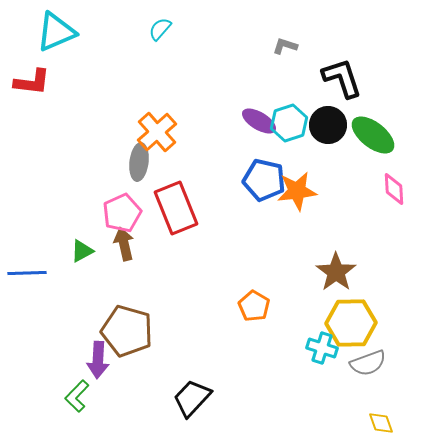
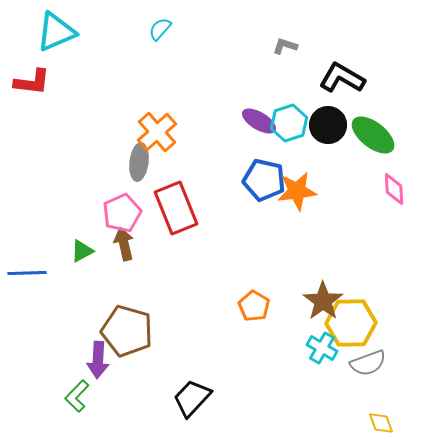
black L-shape: rotated 42 degrees counterclockwise
brown star: moved 13 px left, 29 px down
cyan cross: rotated 12 degrees clockwise
